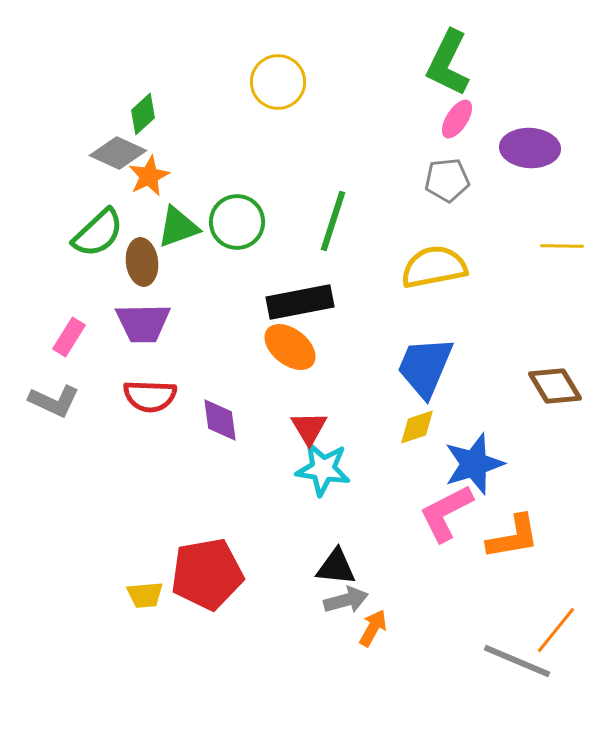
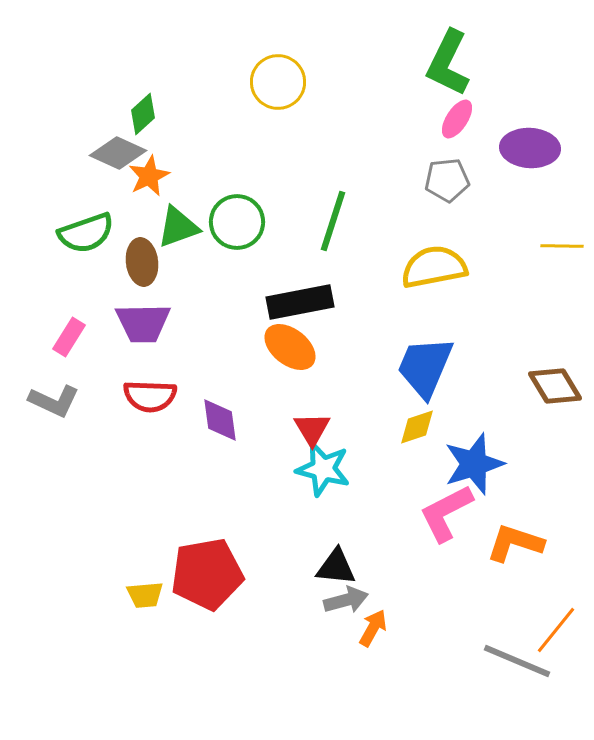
green semicircle: moved 12 px left; rotated 24 degrees clockwise
red triangle: moved 3 px right, 1 px down
cyan star: rotated 6 degrees clockwise
orange L-shape: moved 2 px right, 6 px down; rotated 152 degrees counterclockwise
